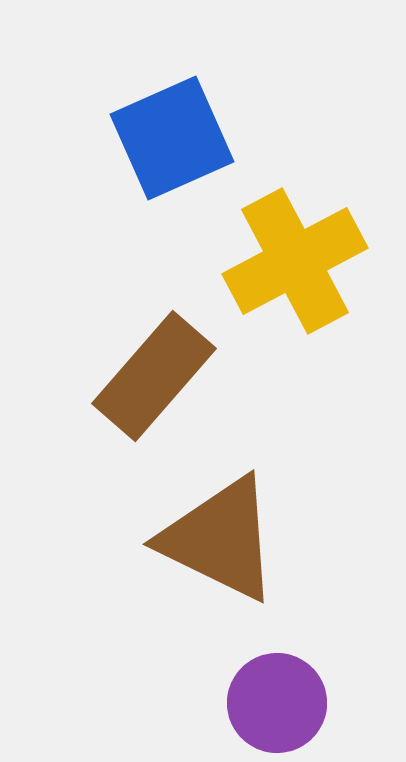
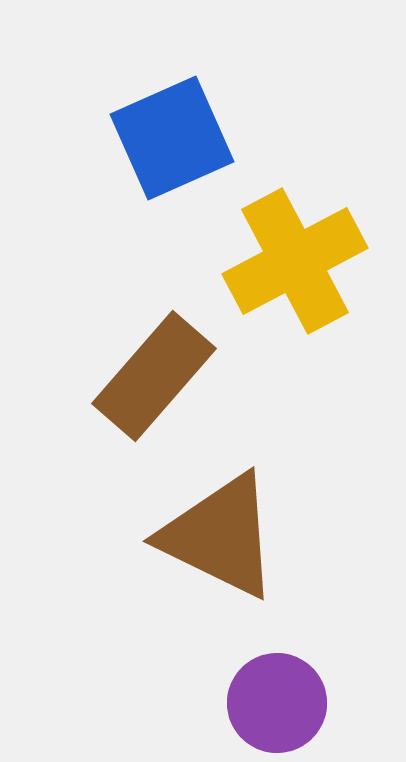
brown triangle: moved 3 px up
